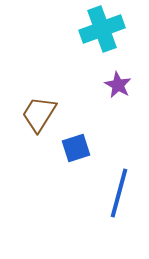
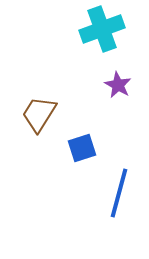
blue square: moved 6 px right
